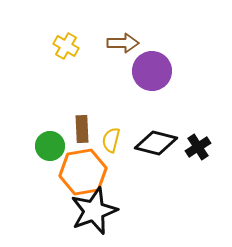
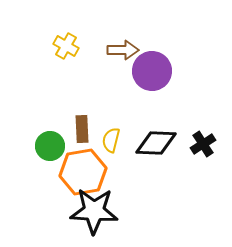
brown arrow: moved 7 px down
black diamond: rotated 12 degrees counterclockwise
black cross: moved 5 px right, 3 px up
black star: rotated 24 degrees clockwise
